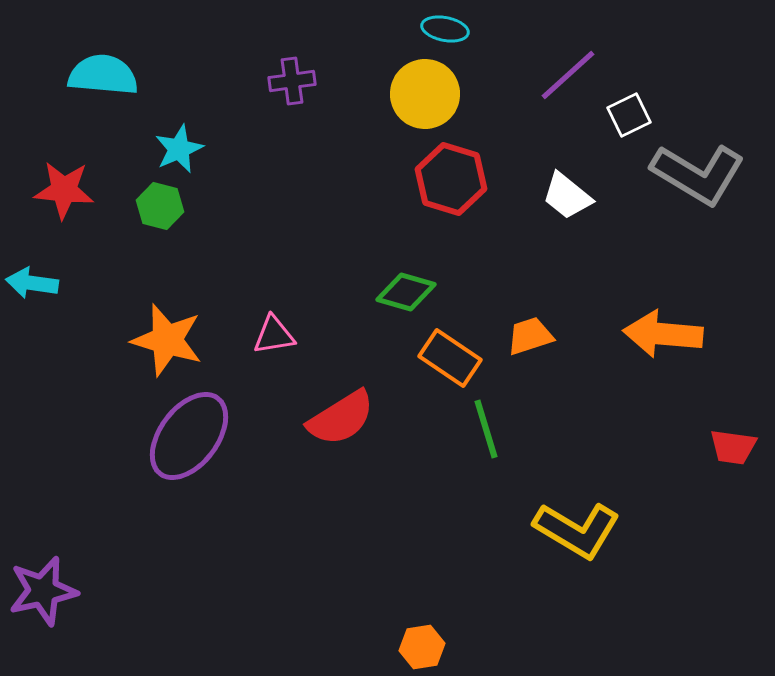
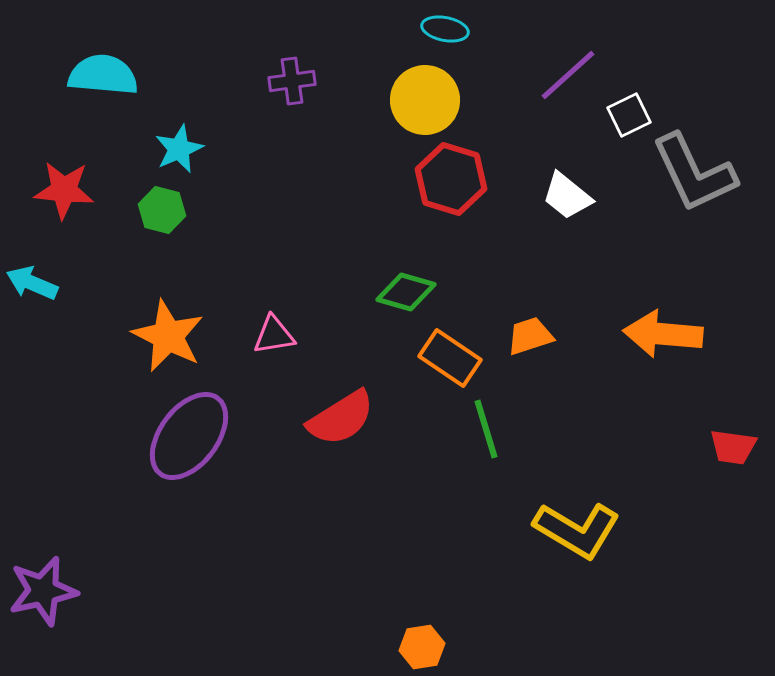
yellow circle: moved 6 px down
gray L-shape: moved 4 px left, 1 px up; rotated 34 degrees clockwise
green hexagon: moved 2 px right, 4 px down
cyan arrow: rotated 15 degrees clockwise
orange star: moved 1 px right, 4 px up; rotated 10 degrees clockwise
